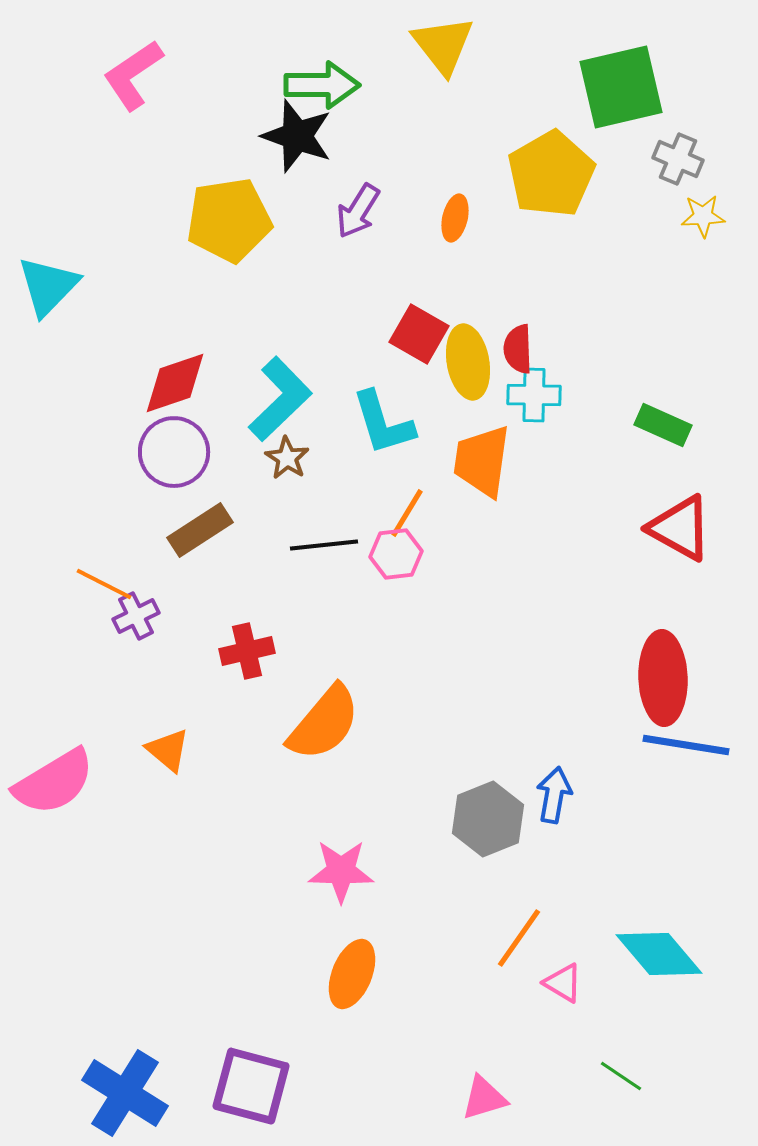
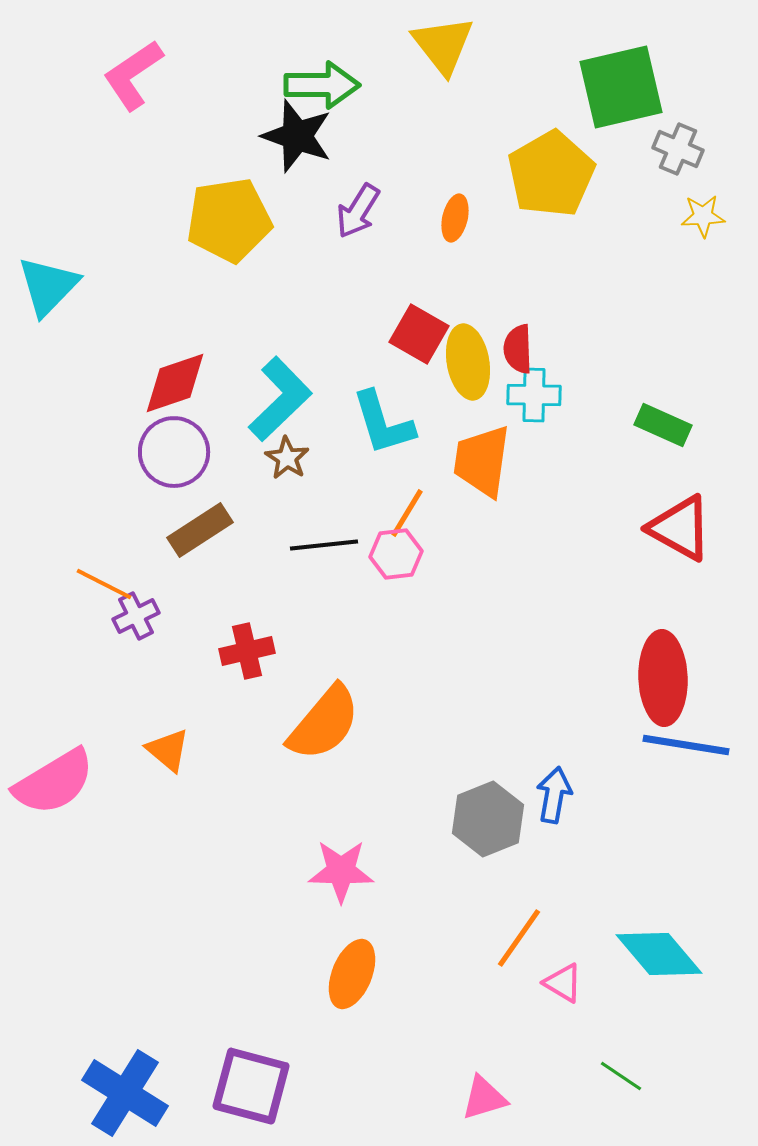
gray cross at (678, 159): moved 10 px up
